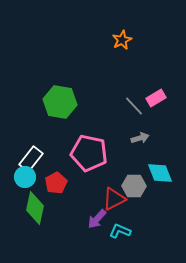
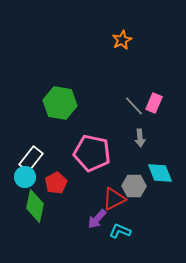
pink rectangle: moved 2 px left, 5 px down; rotated 36 degrees counterclockwise
green hexagon: moved 1 px down
gray arrow: rotated 102 degrees clockwise
pink pentagon: moved 3 px right
green diamond: moved 2 px up
